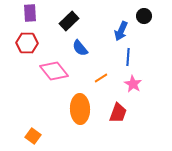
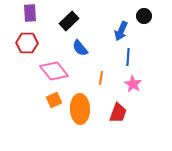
orange line: rotated 48 degrees counterclockwise
orange square: moved 21 px right, 36 px up; rotated 28 degrees clockwise
